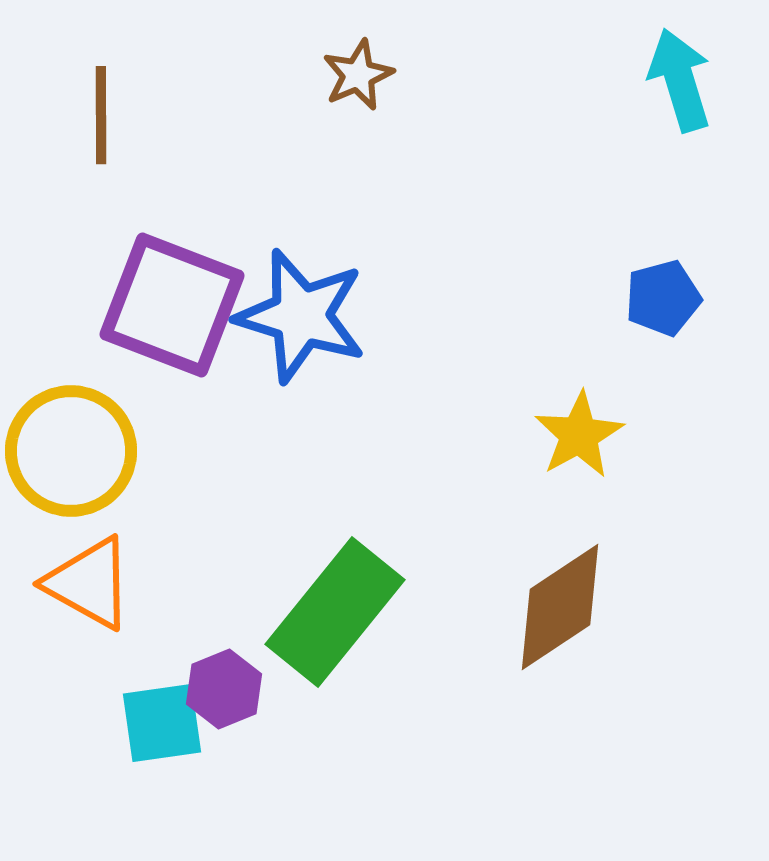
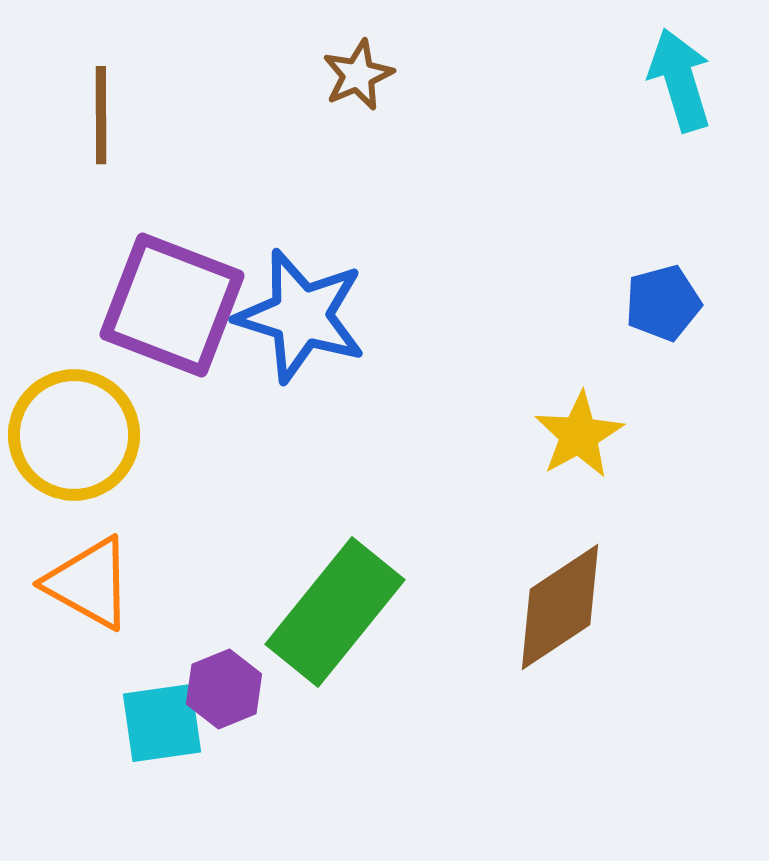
blue pentagon: moved 5 px down
yellow circle: moved 3 px right, 16 px up
